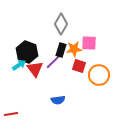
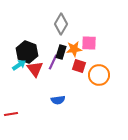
black rectangle: moved 2 px down
purple line: rotated 21 degrees counterclockwise
